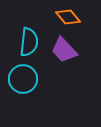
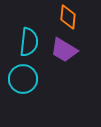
orange diamond: rotated 45 degrees clockwise
purple trapezoid: rotated 16 degrees counterclockwise
